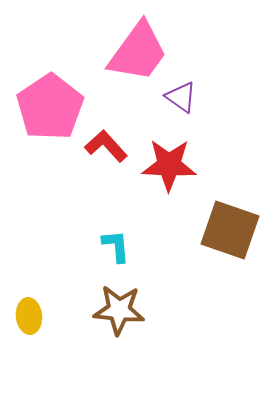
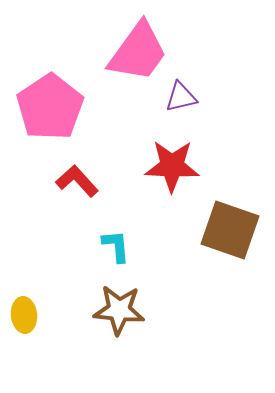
purple triangle: rotated 48 degrees counterclockwise
red L-shape: moved 29 px left, 35 px down
red star: moved 3 px right, 1 px down
yellow ellipse: moved 5 px left, 1 px up
